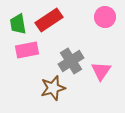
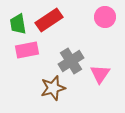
pink triangle: moved 1 px left, 3 px down
